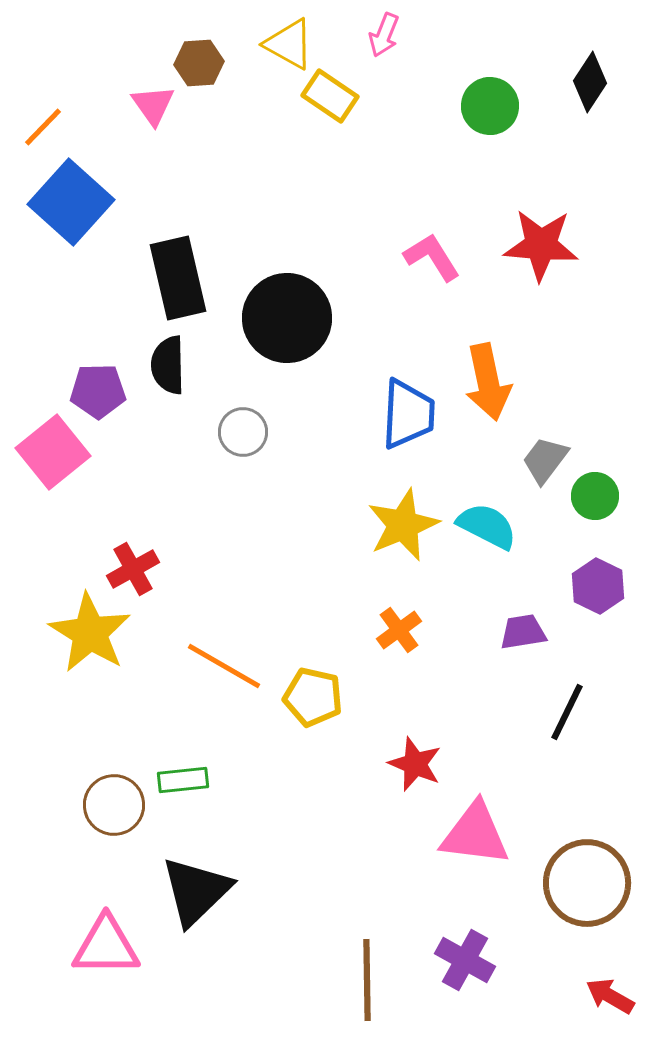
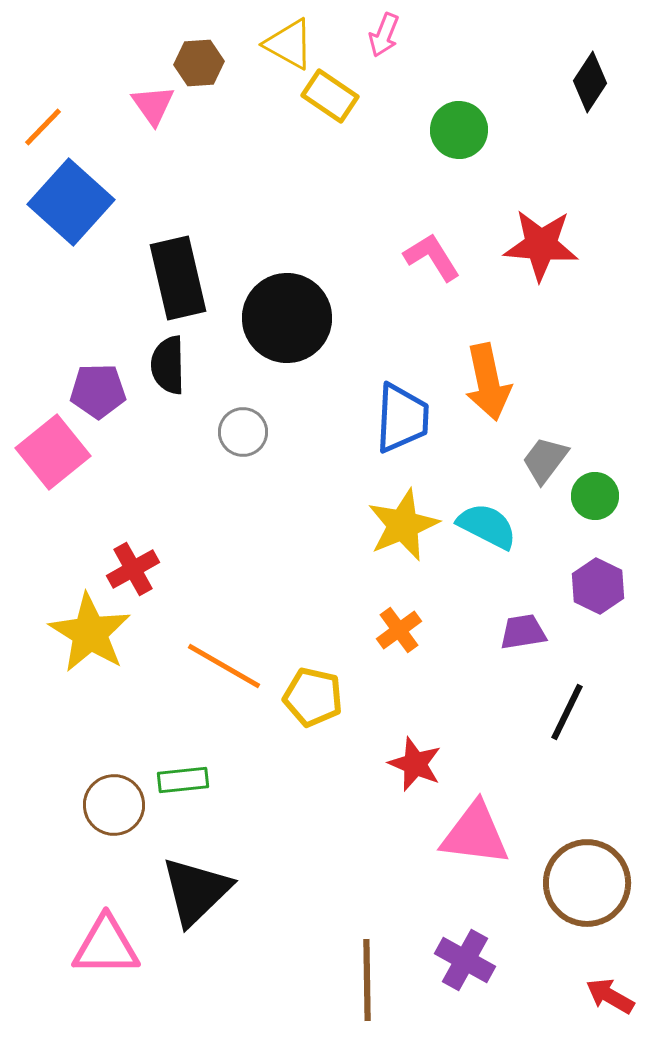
green circle at (490, 106): moved 31 px left, 24 px down
blue trapezoid at (408, 414): moved 6 px left, 4 px down
